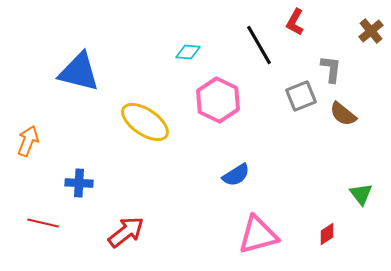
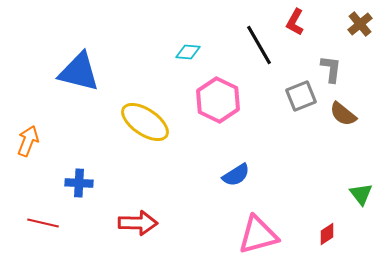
brown cross: moved 11 px left, 7 px up
red arrow: moved 12 px right, 9 px up; rotated 39 degrees clockwise
